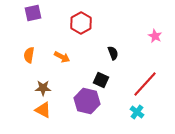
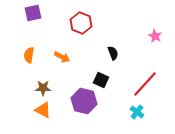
red hexagon: rotated 10 degrees counterclockwise
purple hexagon: moved 3 px left
